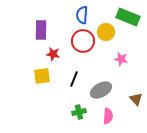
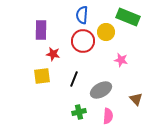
pink star: moved 1 px down
